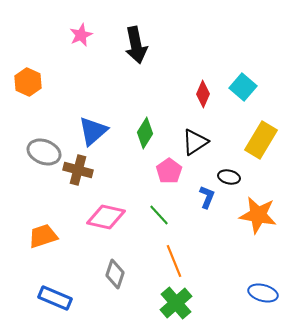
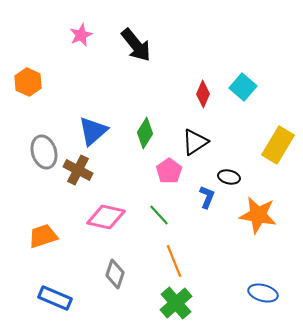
black arrow: rotated 27 degrees counterclockwise
yellow rectangle: moved 17 px right, 5 px down
gray ellipse: rotated 52 degrees clockwise
brown cross: rotated 12 degrees clockwise
